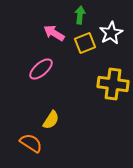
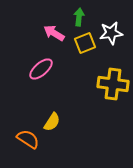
green arrow: moved 1 px left, 2 px down
white star: rotated 20 degrees clockwise
yellow semicircle: moved 1 px right, 2 px down
orange semicircle: moved 3 px left, 4 px up
